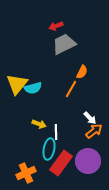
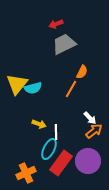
red arrow: moved 2 px up
cyan ellipse: rotated 15 degrees clockwise
